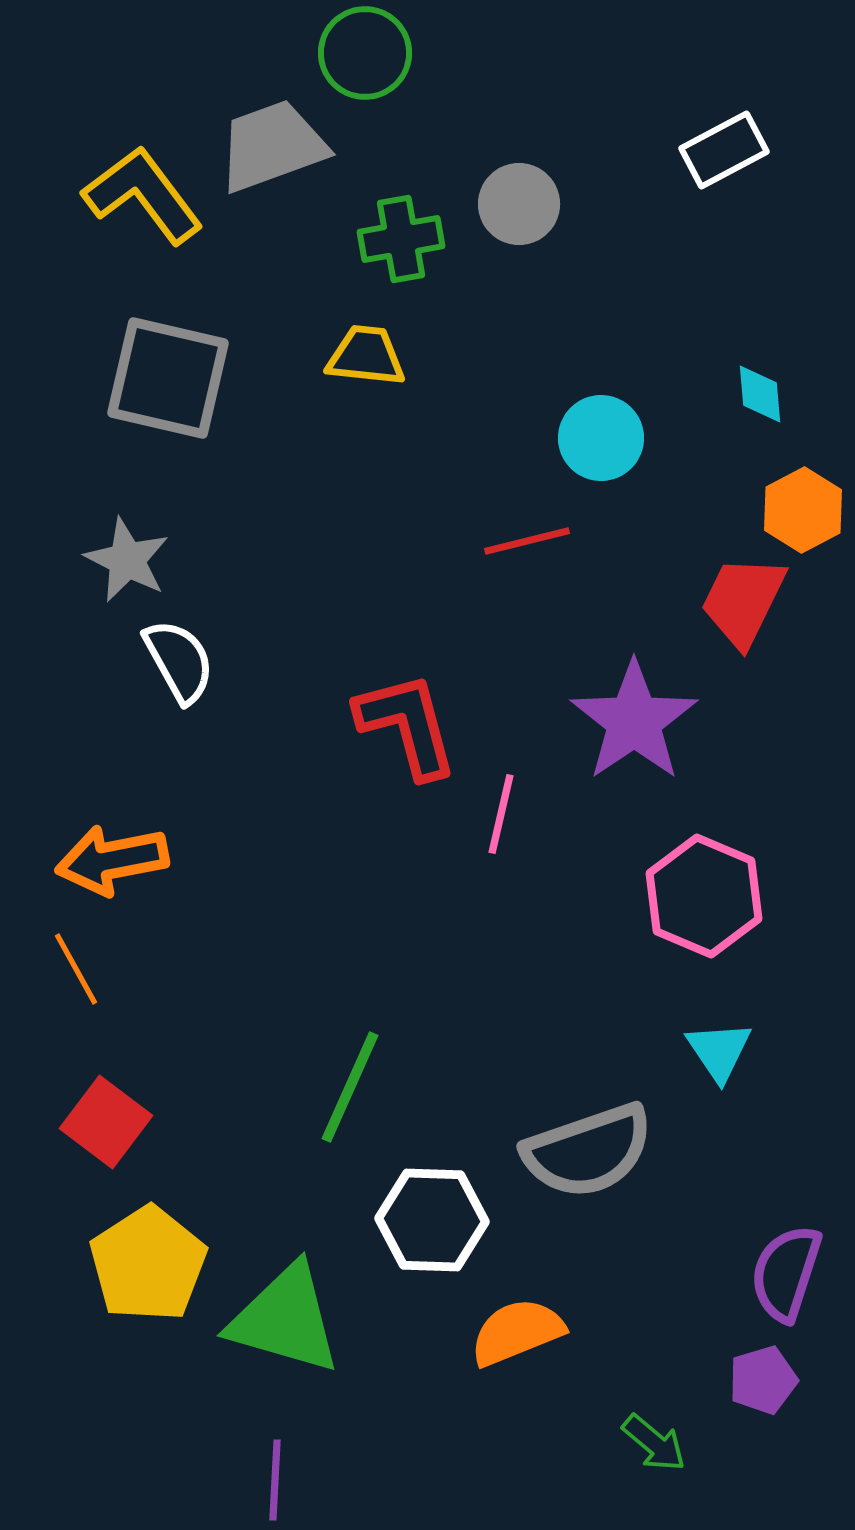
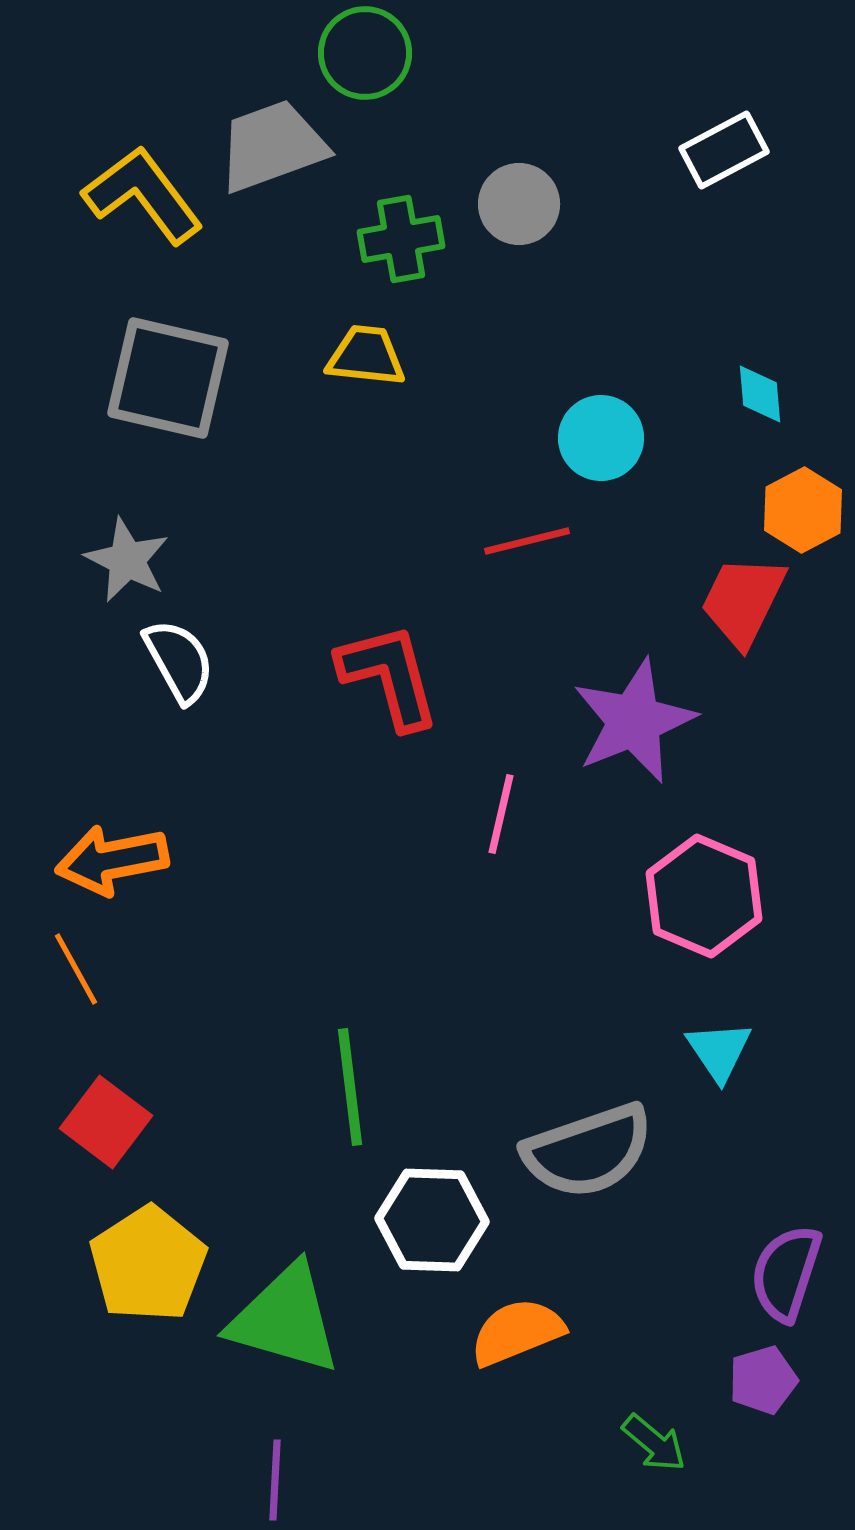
purple star: rotated 12 degrees clockwise
red L-shape: moved 18 px left, 49 px up
green line: rotated 31 degrees counterclockwise
